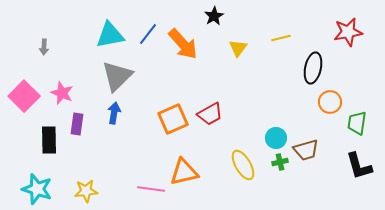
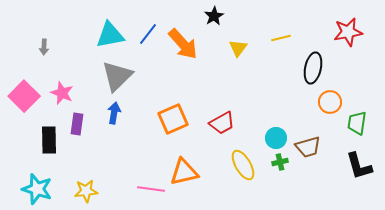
red trapezoid: moved 12 px right, 9 px down
brown trapezoid: moved 2 px right, 3 px up
